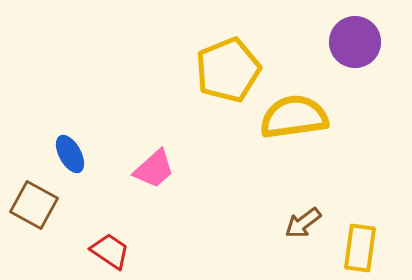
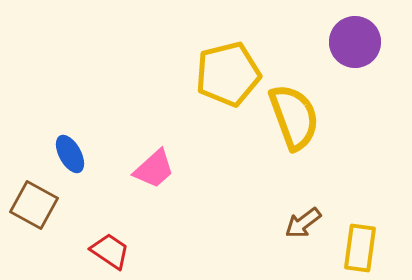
yellow pentagon: moved 4 px down; rotated 8 degrees clockwise
yellow semicircle: rotated 78 degrees clockwise
